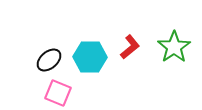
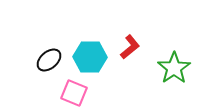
green star: moved 21 px down
pink square: moved 16 px right
